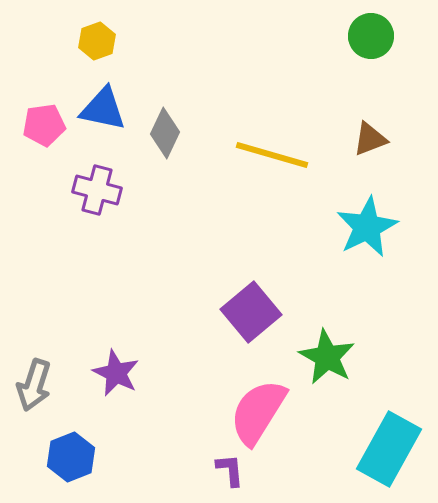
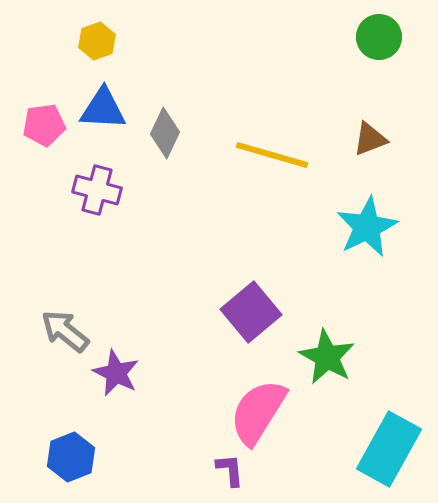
green circle: moved 8 px right, 1 px down
blue triangle: rotated 9 degrees counterclockwise
gray arrow: moved 31 px right, 54 px up; rotated 111 degrees clockwise
